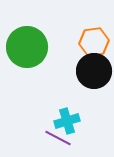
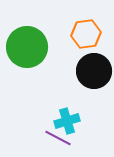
orange hexagon: moved 8 px left, 8 px up
